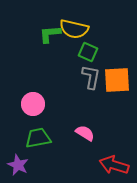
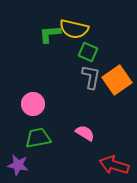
orange square: rotated 32 degrees counterclockwise
purple star: rotated 15 degrees counterclockwise
